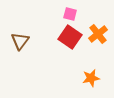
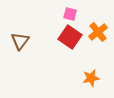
orange cross: moved 2 px up
